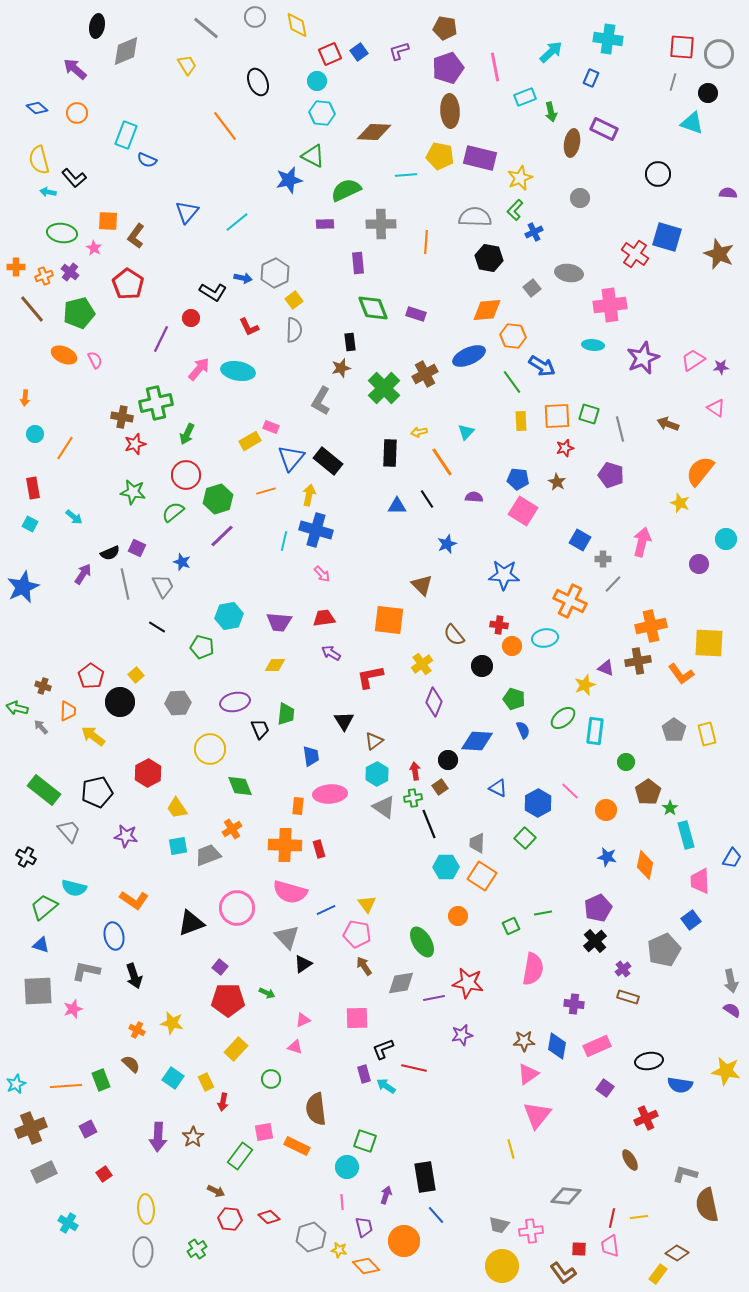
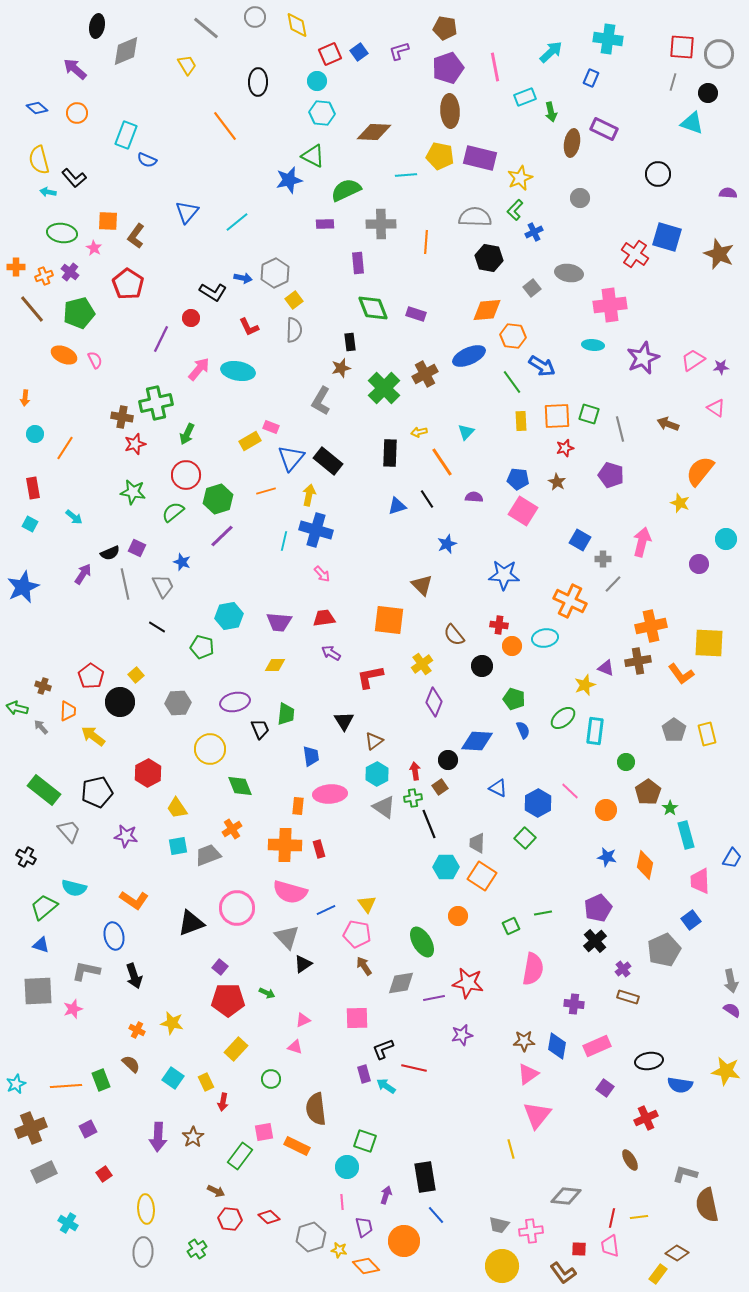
black ellipse at (258, 82): rotated 24 degrees clockwise
blue triangle at (397, 506): rotated 18 degrees counterclockwise
